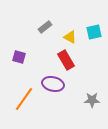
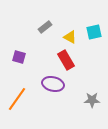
orange line: moved 7 px left
